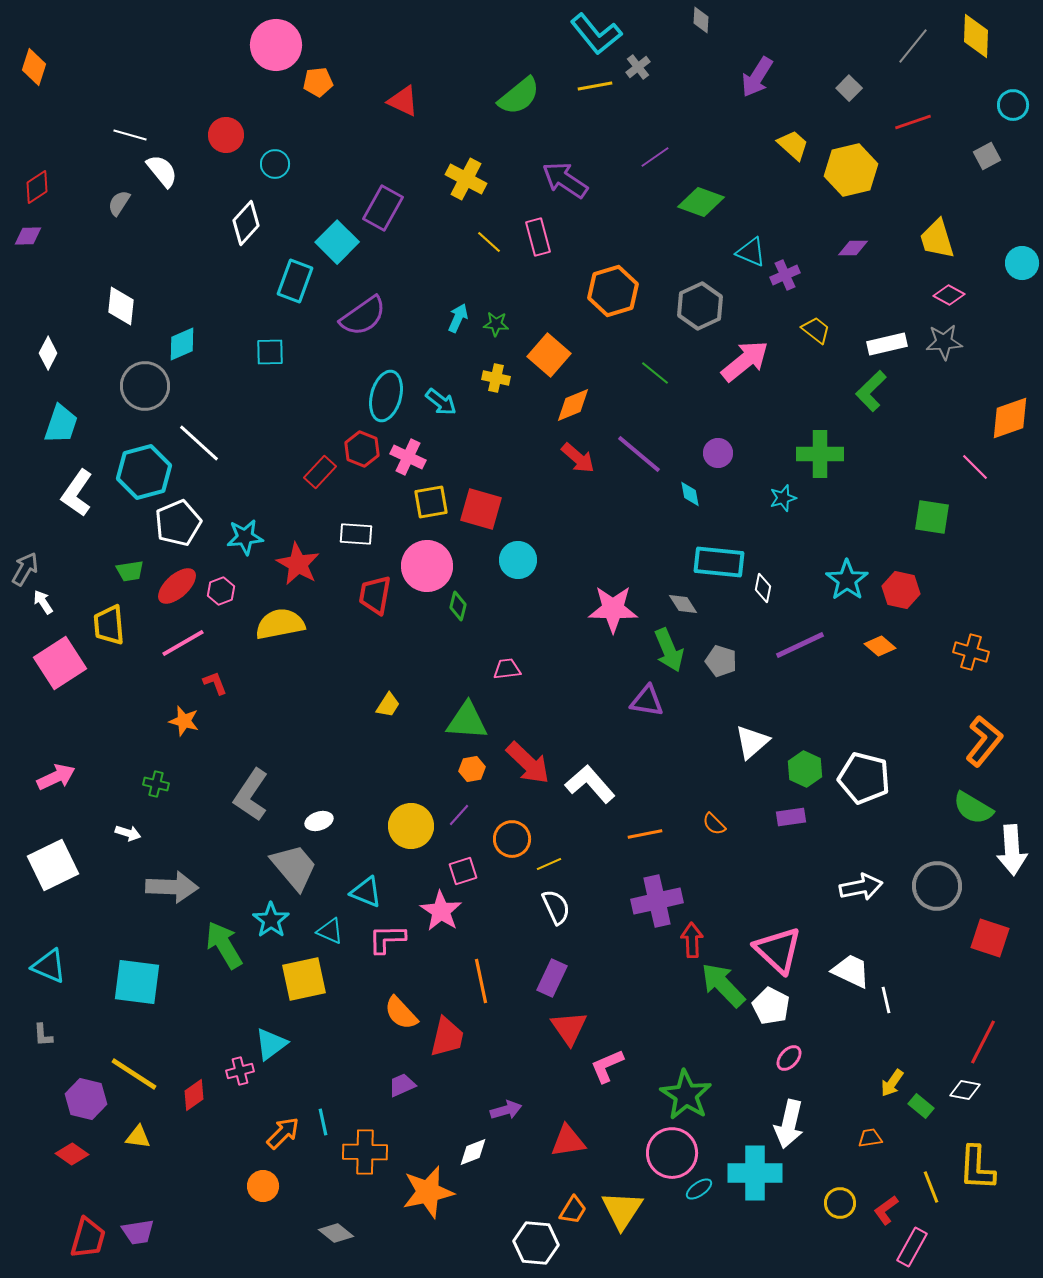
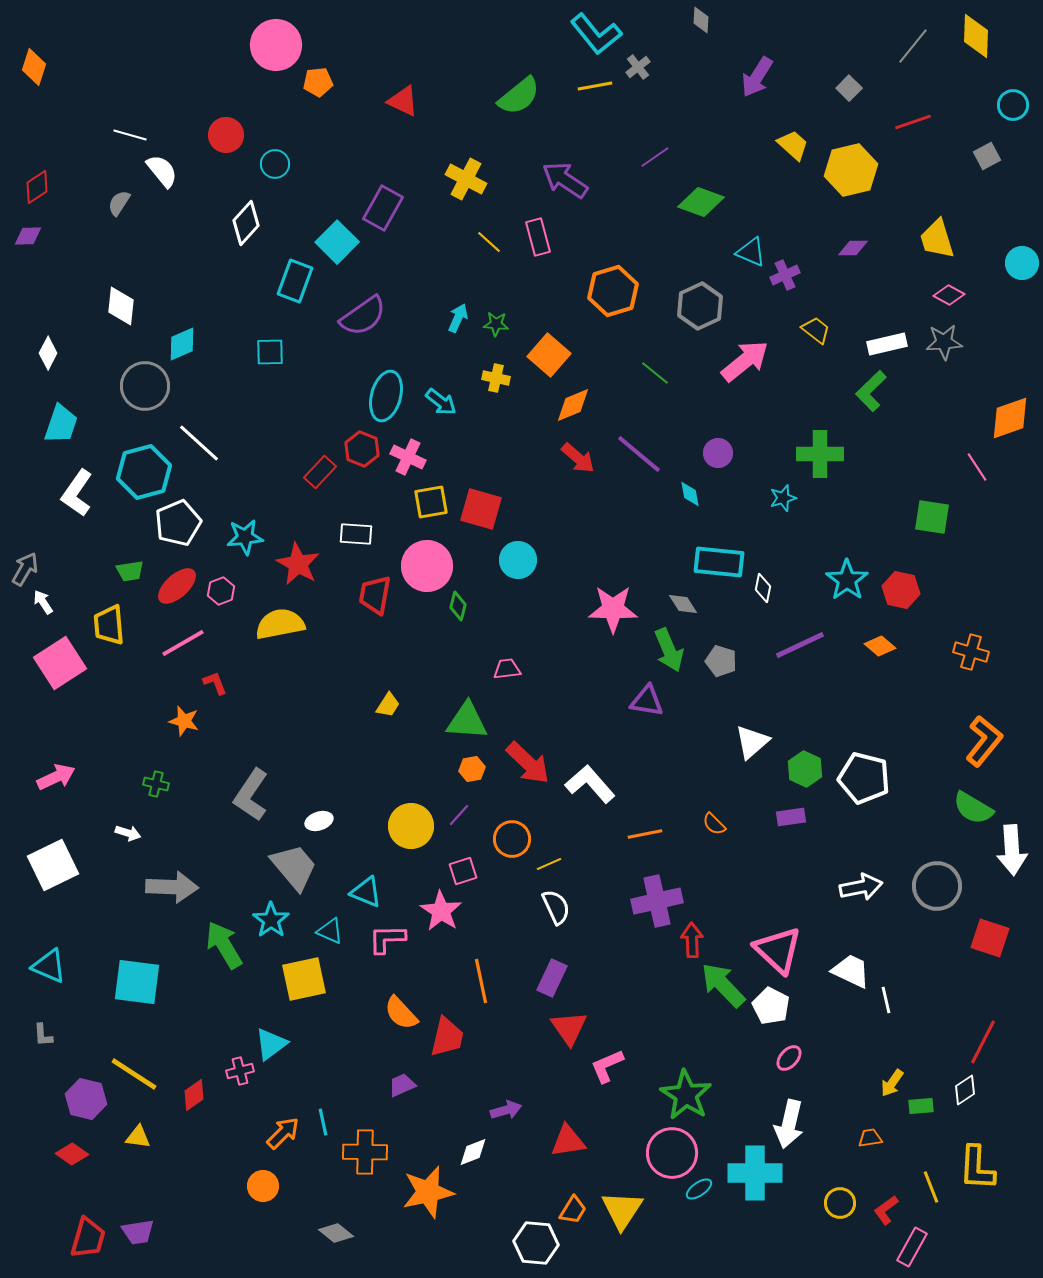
pink line at (975, 467): moved 2 px right; rotated 12 degrees clockwise
white diamond at (965, 1090): rotated 44 degrees counterclockwise
green rectangle at (921, 1106): rotated 45 degrees counterclockwise
